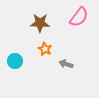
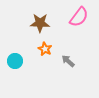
gray arrow: moved 2 px right, 3 px up; rotated 24 degrees clockwise
